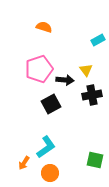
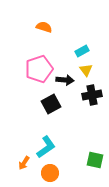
cyan rectangle: moved 16 px left, 11 px down
